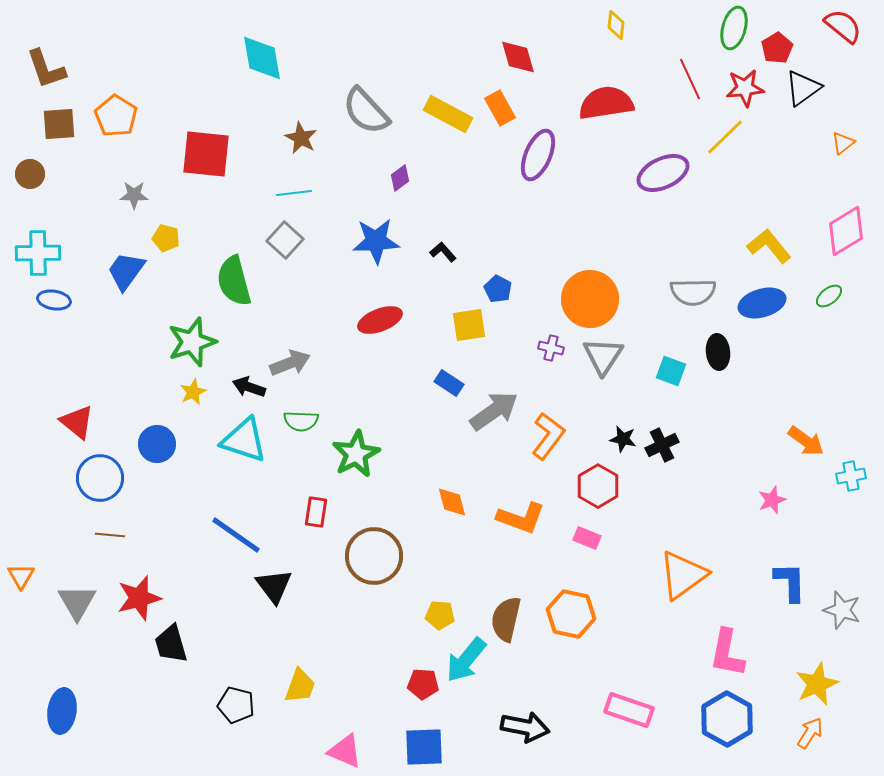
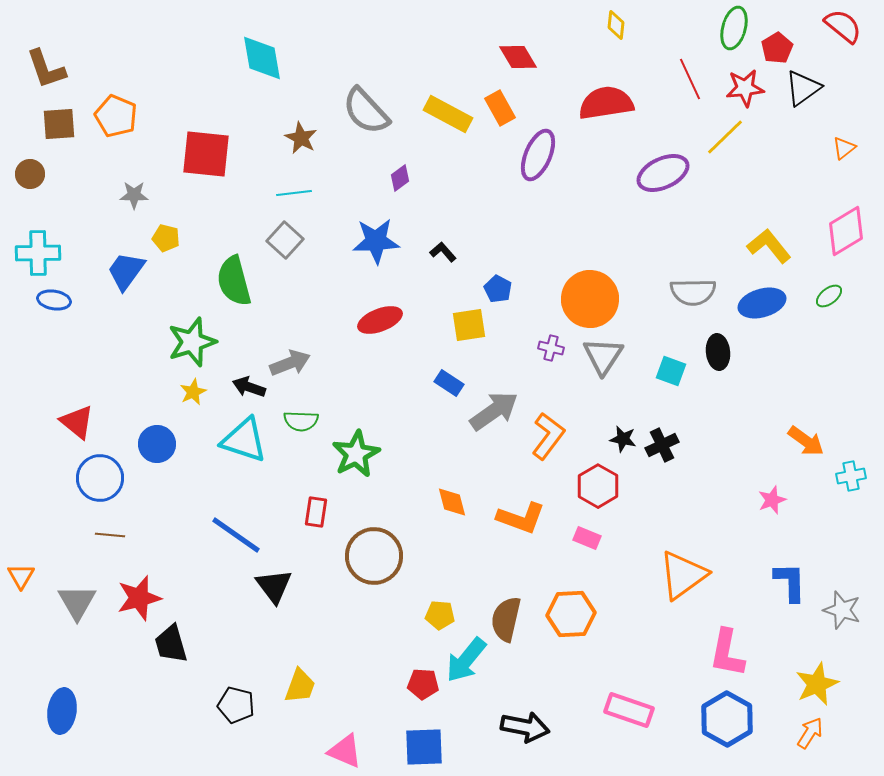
red diamond at (518, 57): rotated 15 degrees counterclockwise
orange pentagon at (116, 116): rotated 9 degrees counterclockwise
orange triangle at (843, 143): moved 1 px right, 5 px down
orange hexagon at (571, 614): rotated 15 degrees counterclockwise
